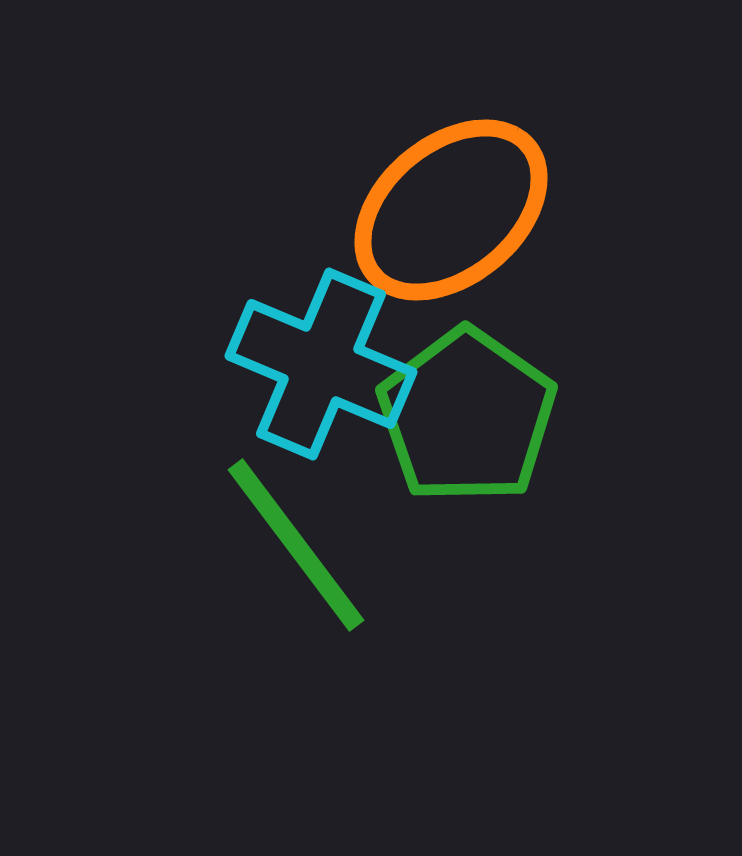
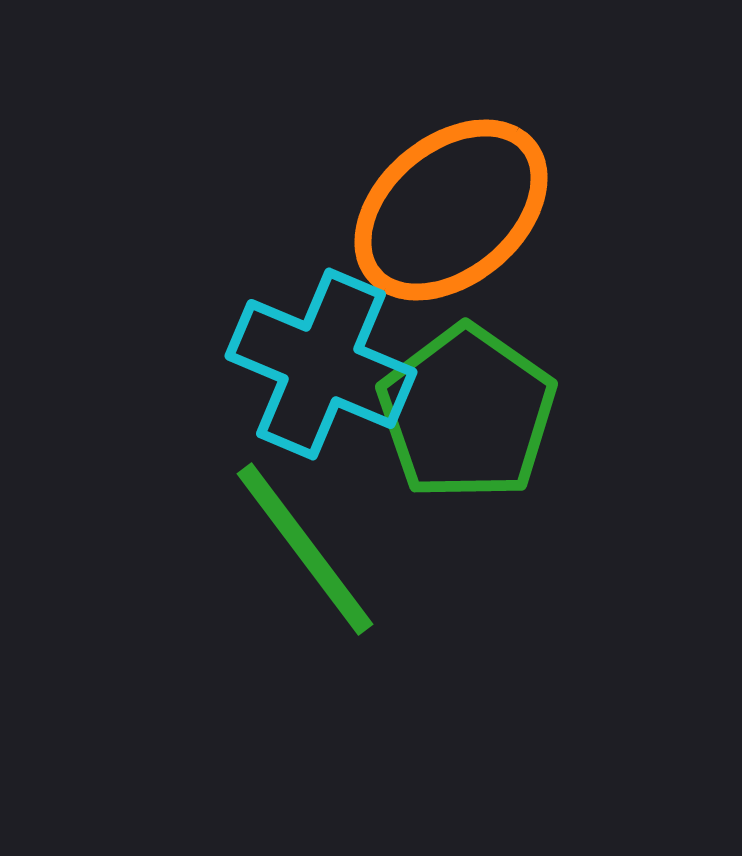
green pentagon: moved 3 px up
green line: moved 9 px right, 4 px down
